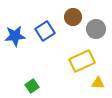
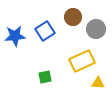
green square: moved 13 px right, 9 px up; rotated 24 degrees clockwise
